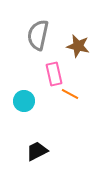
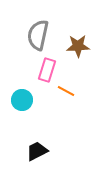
brown star: rotated 15 degrees counterclockwise
pink rectangle: moved 7 px left, 4 px up; rotated 30 degrees clockwise
orange line: moved 4 px left, 3 px up
cyan circle: moved 2 px left, 1 px up
